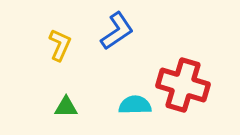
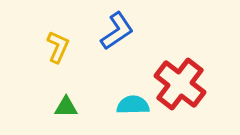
yellow L-shape: moved 2 px left, 2 px down
red cross: moved 3 px left, 1 px up; rotated 21 degrees clockwise
cyan semicircle: moved 2 px left
